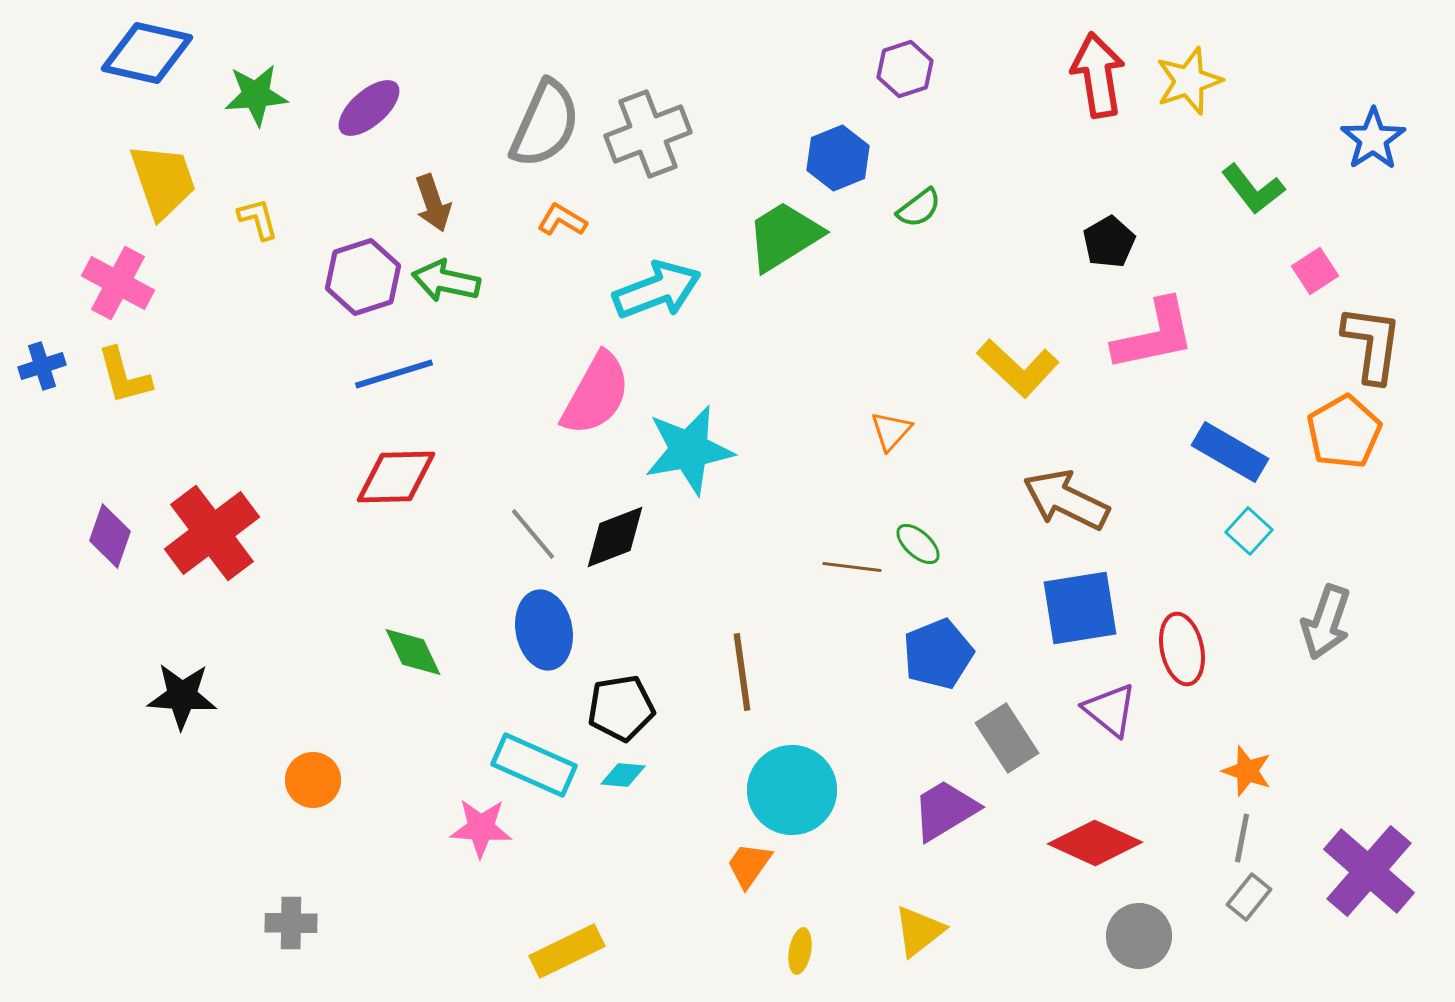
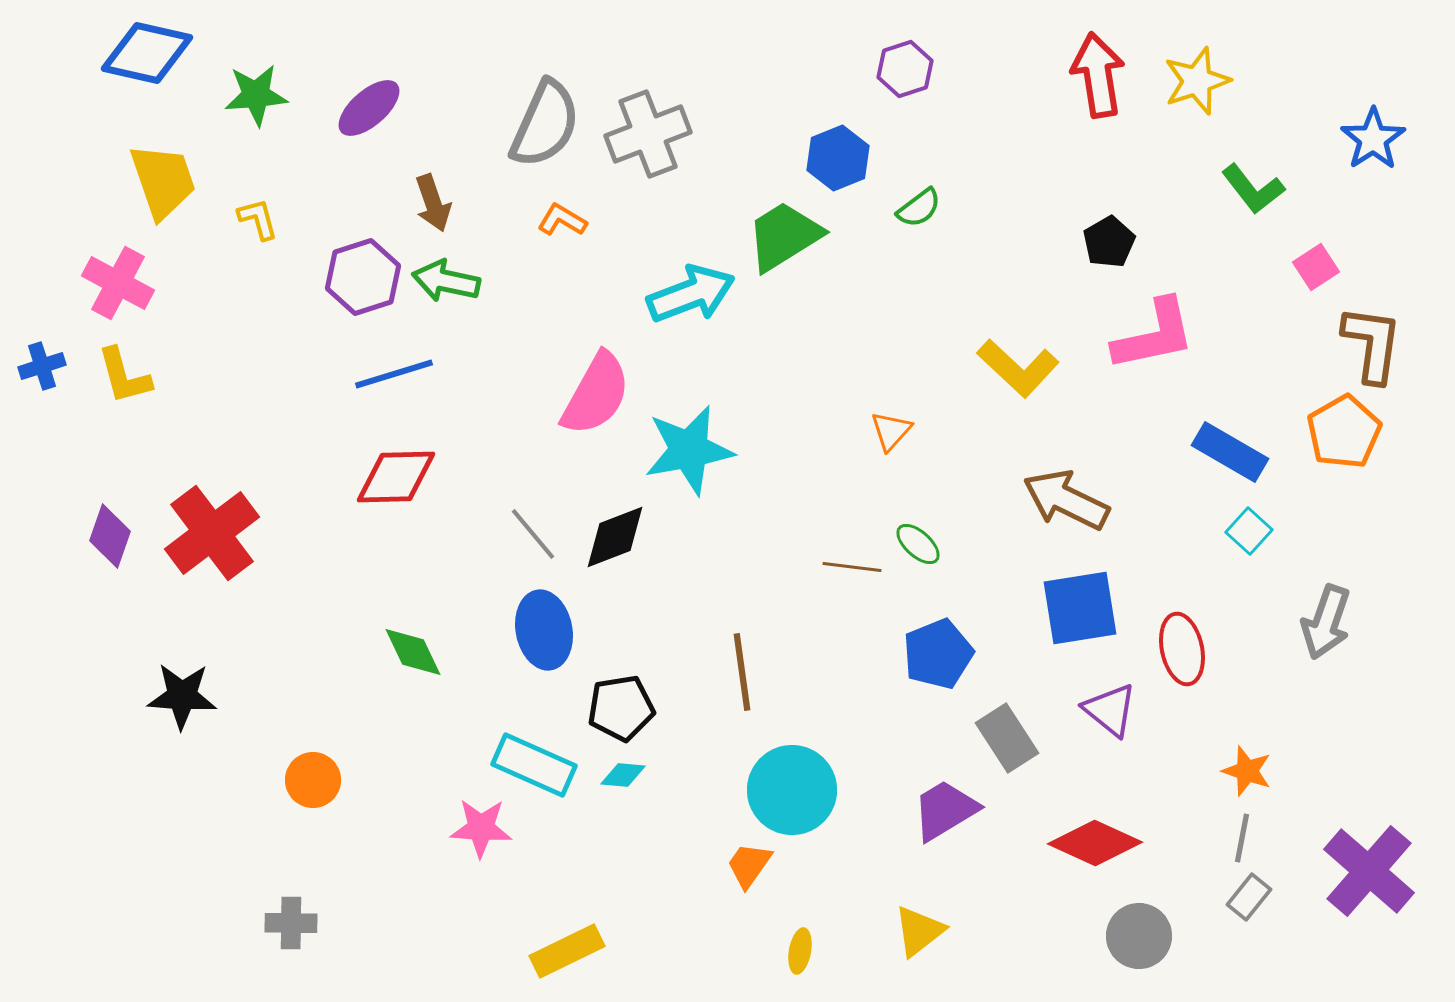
yellow star at (1189, 81): moved 8 px right
pink square at (1315, 271): moved 1 px right, 4 px up
cyan arrow at (657, 290): moved 34 px right, 4 px down
